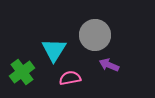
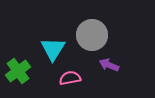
gray circle: moved 3 px left
cyan triangle: moved 1 px left, 1 px up
green cross: moved 4 px left, 1 px up
